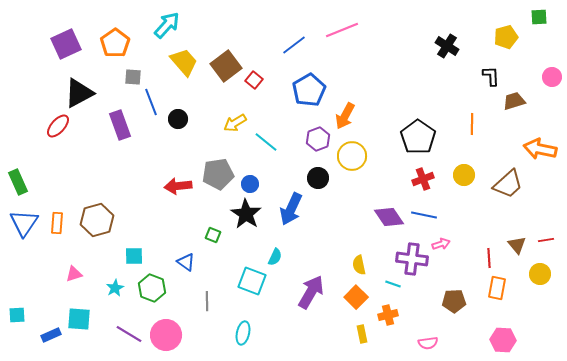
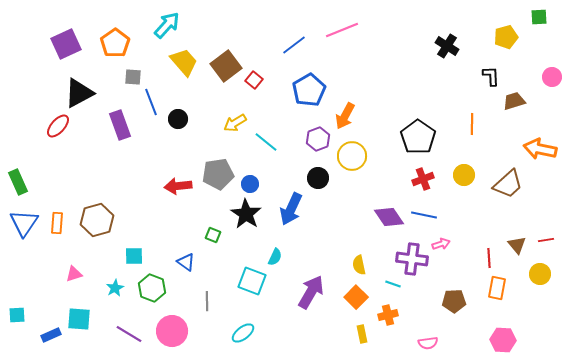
cyan ellipse at (243, 333): rotated 40 degrees clockwise
pink circle at (166, 335): moved 6 px right, 4 px up
